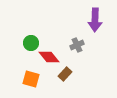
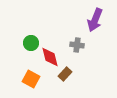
purple arrow: rotated 20 degrees clockwise
gray cross: rotated 32 degrees clockwise
red diamond: moved 1 px right; rotated 25 degrees clockwise
orange square: rotated 12 degrees clockwise
